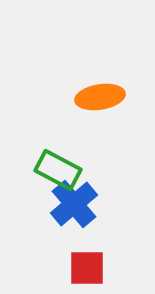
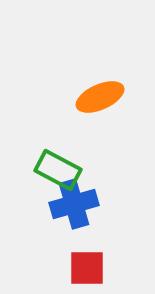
orange ellipse: rotated 15 degrees counterclockwise
blue cross: rotated 24 degrees clockwise
